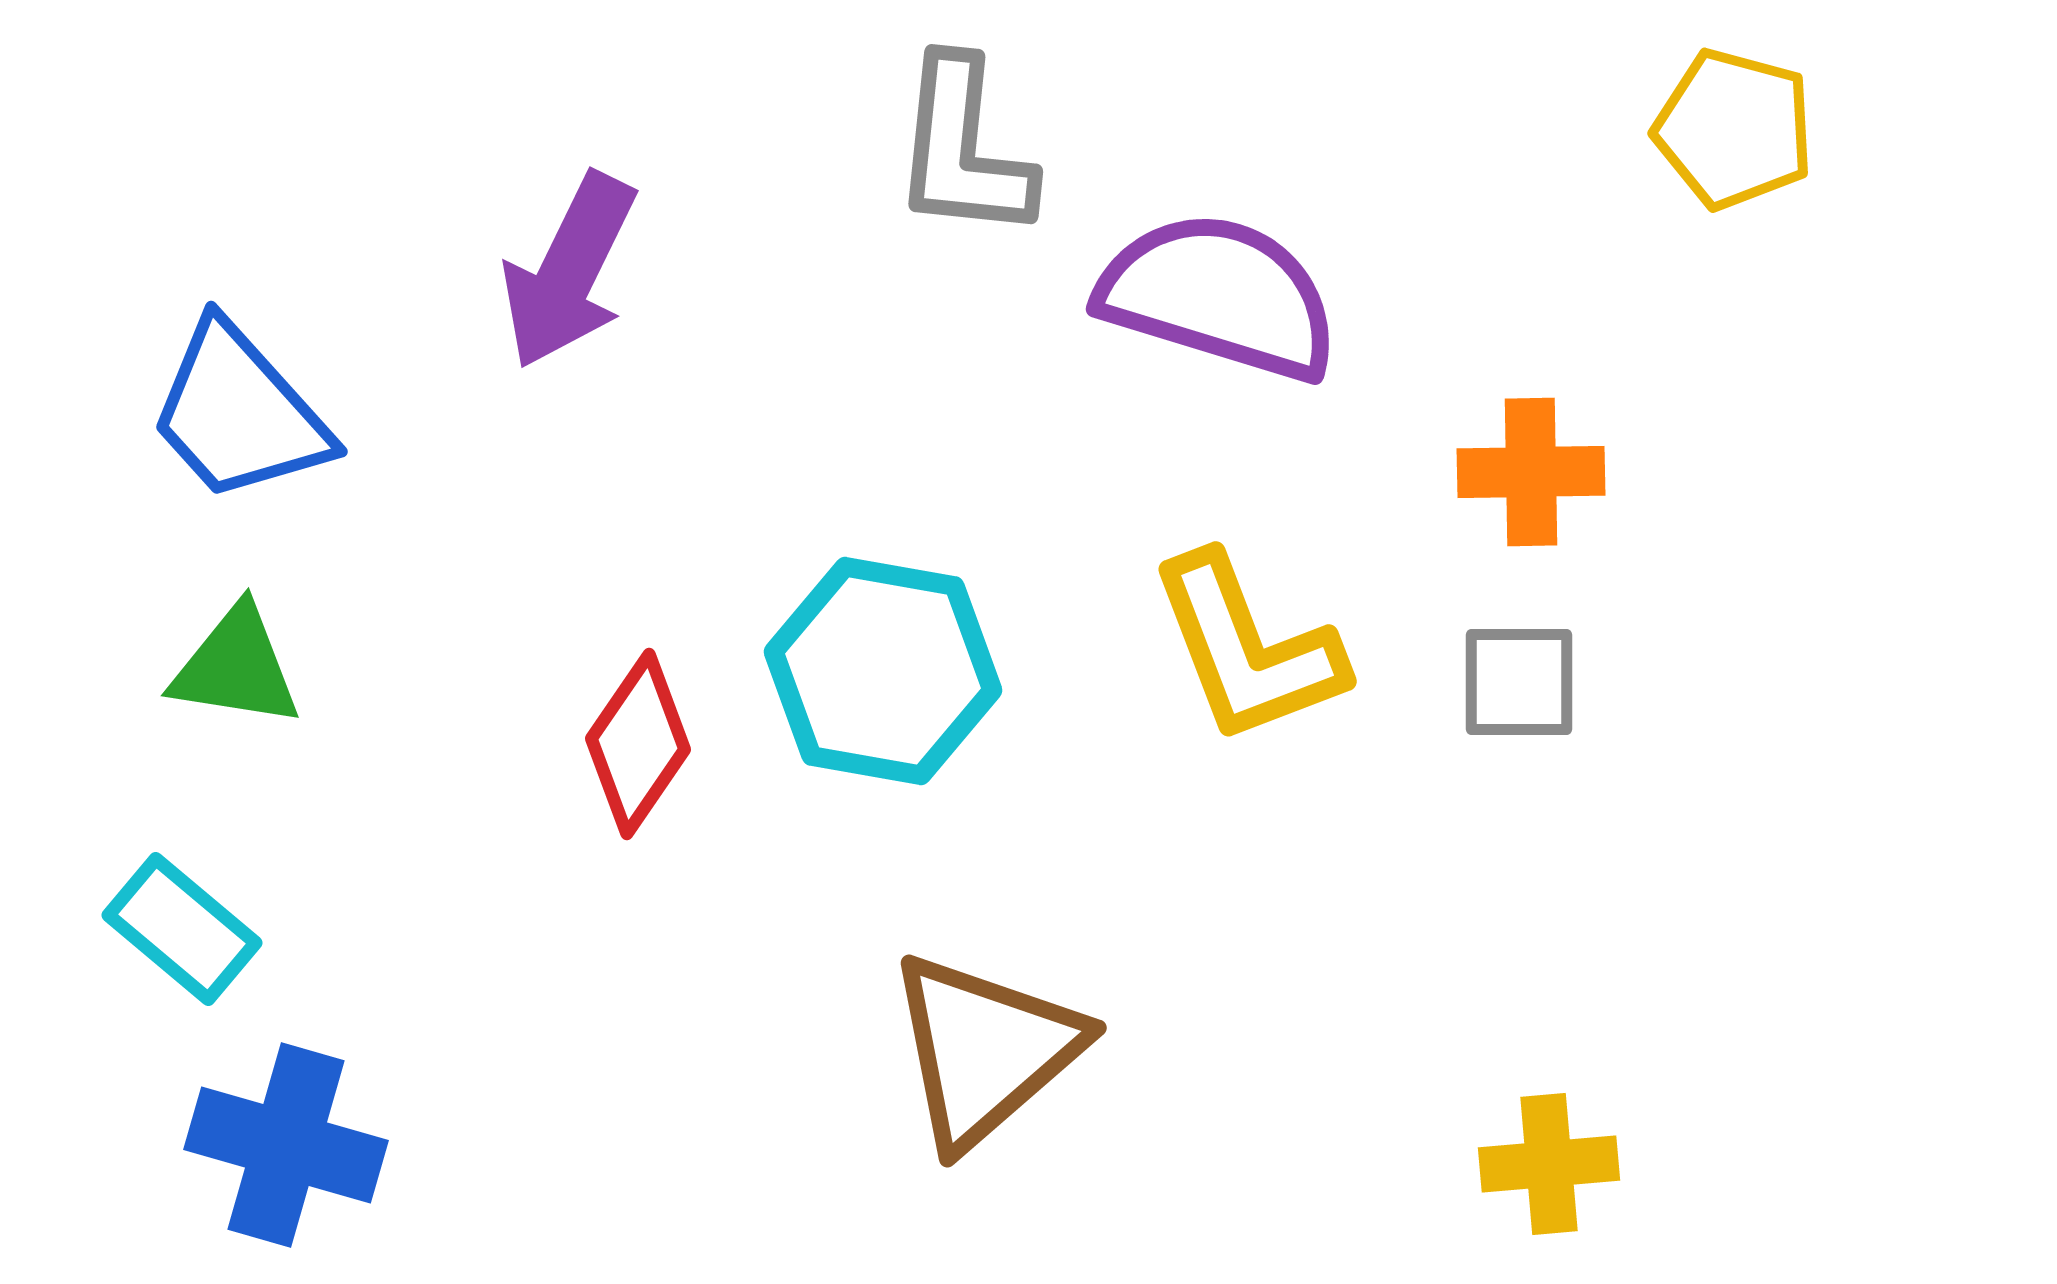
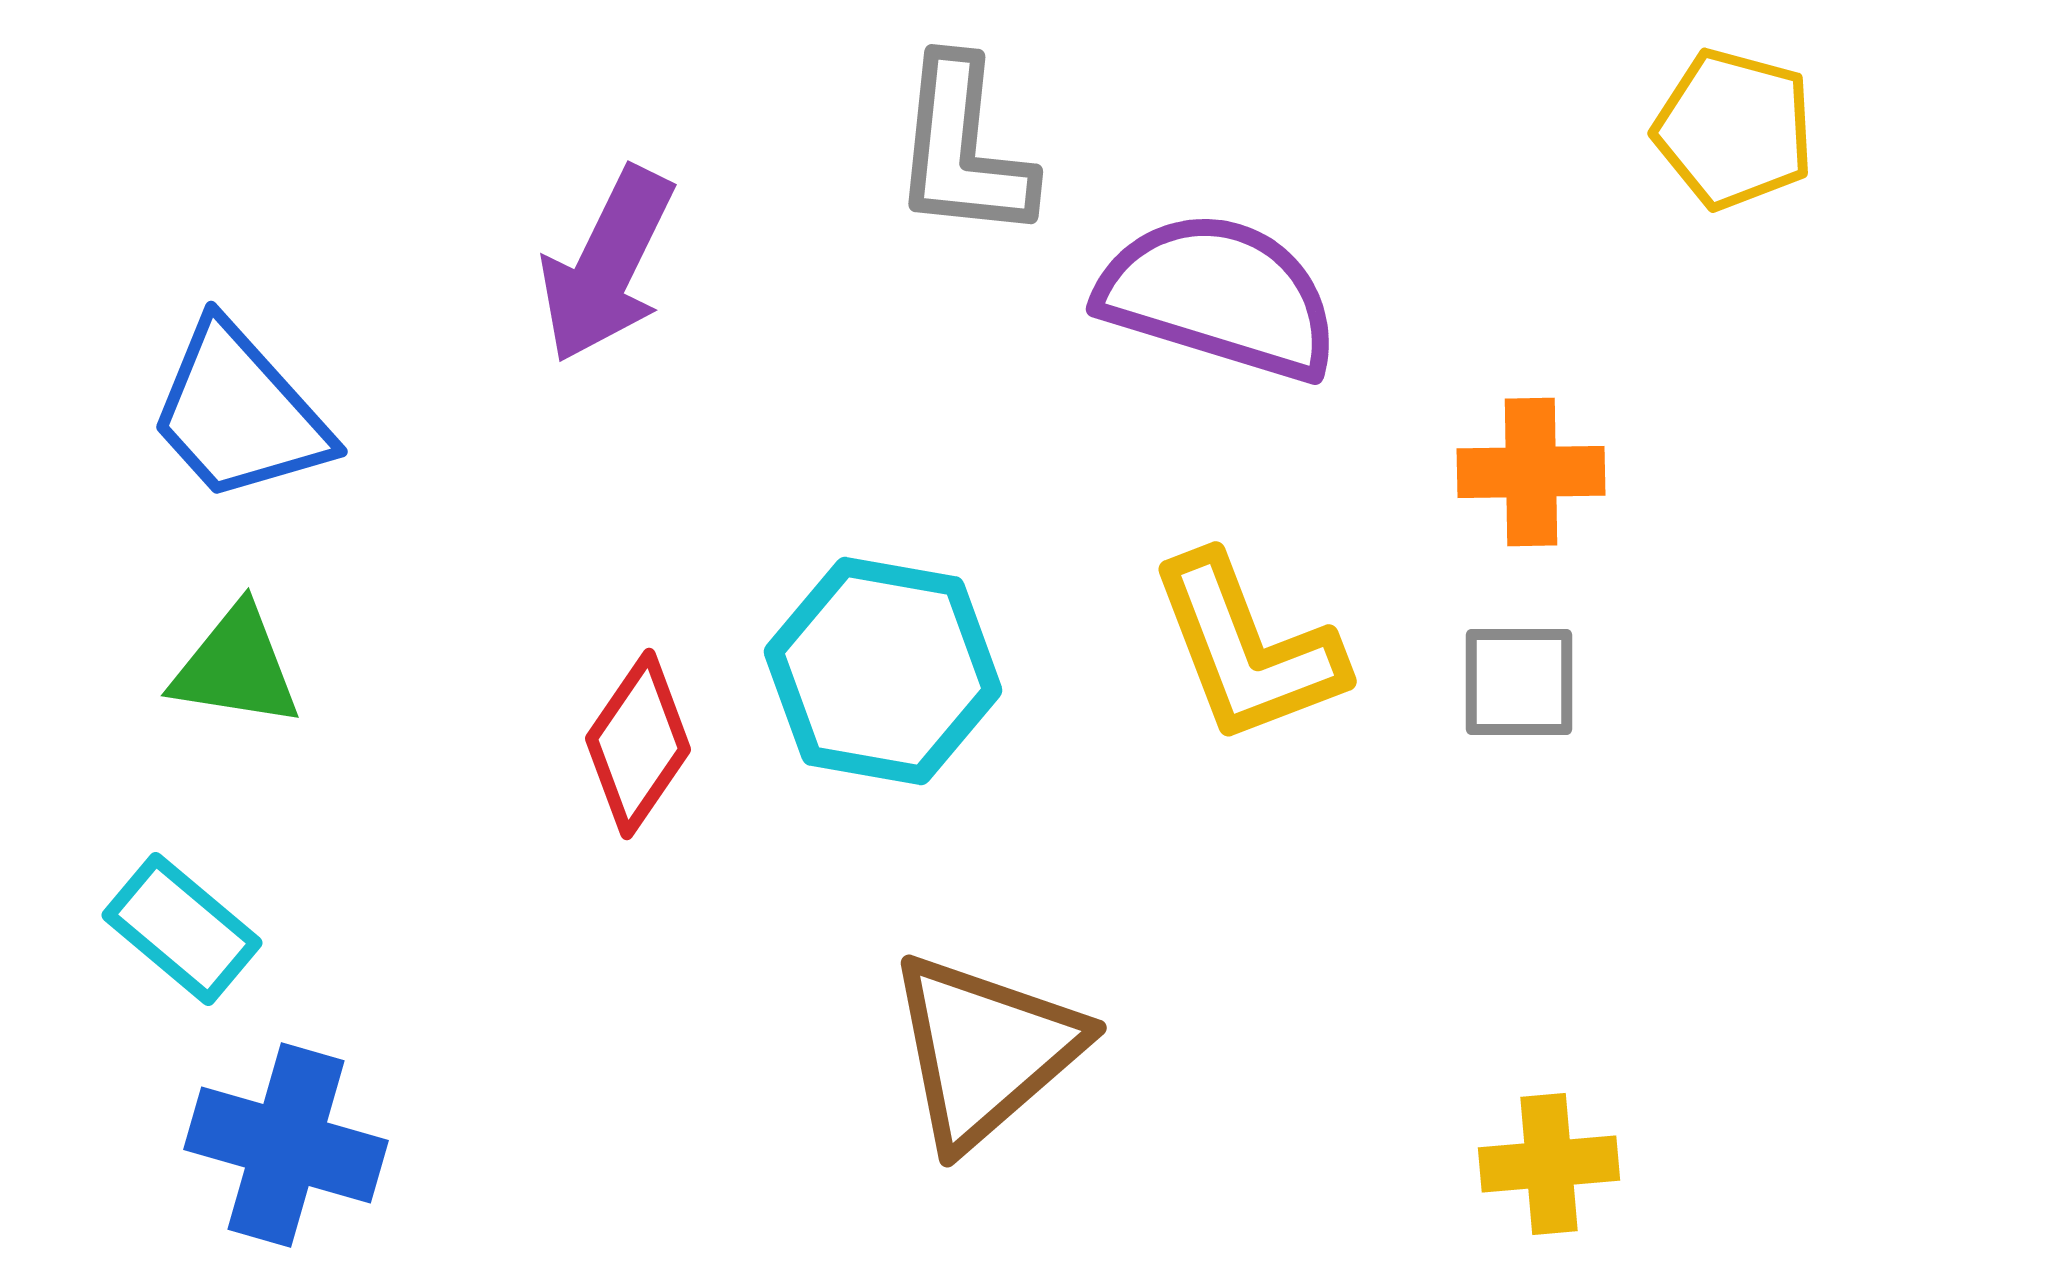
purple arrow: moved 38 px right, 6 px up
